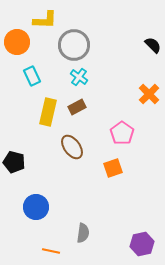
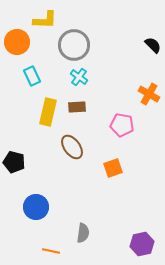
orange cross: rotated 15 degrees counterclockwise
brown rectangle: rotated 24 degrees clockwise
pink pentagon: moved 8 px up; rotated 25 degrees counterclockwise
